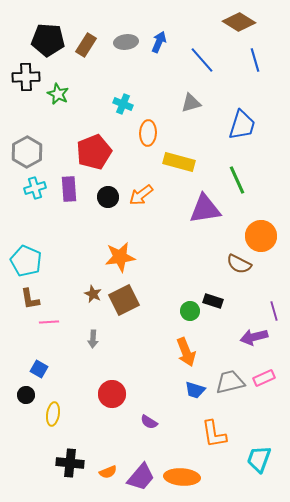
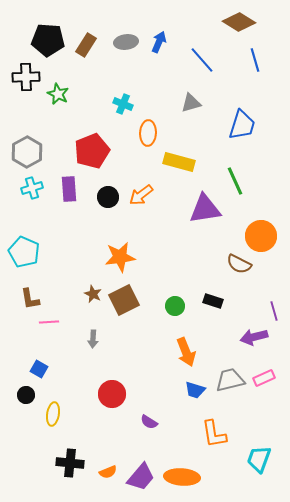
red pentagon at (94, 152): moved 2 px left, 1 px up
green line at (237, 180): moved 2 px left, 1 px down
cyan cross at (35, 188): moved 3 px left
cyan pentagon at (26, 261): moved 2 px left, 9 px up
green circle at (190, 311): moved 15 px left, 5 px up
gray trapezoid at (230, 382): moved 2 px up
